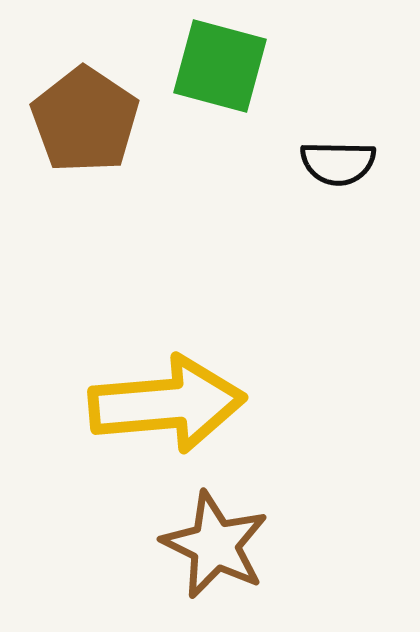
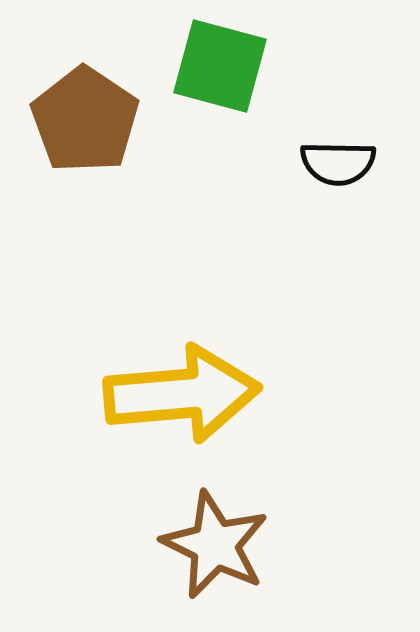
yellow arrow: moved 15 px right, 10 px up
